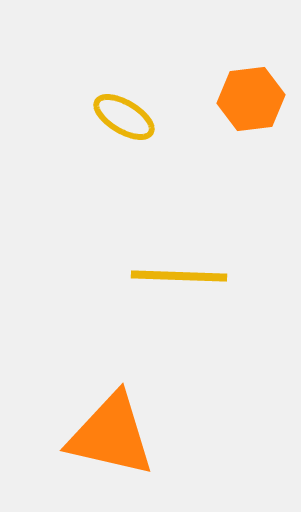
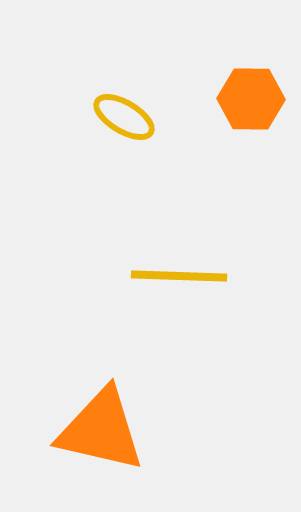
orange hexagon: rotated 8 degrees clockwise
orange triangle: moved 10 px left, 5 px up
